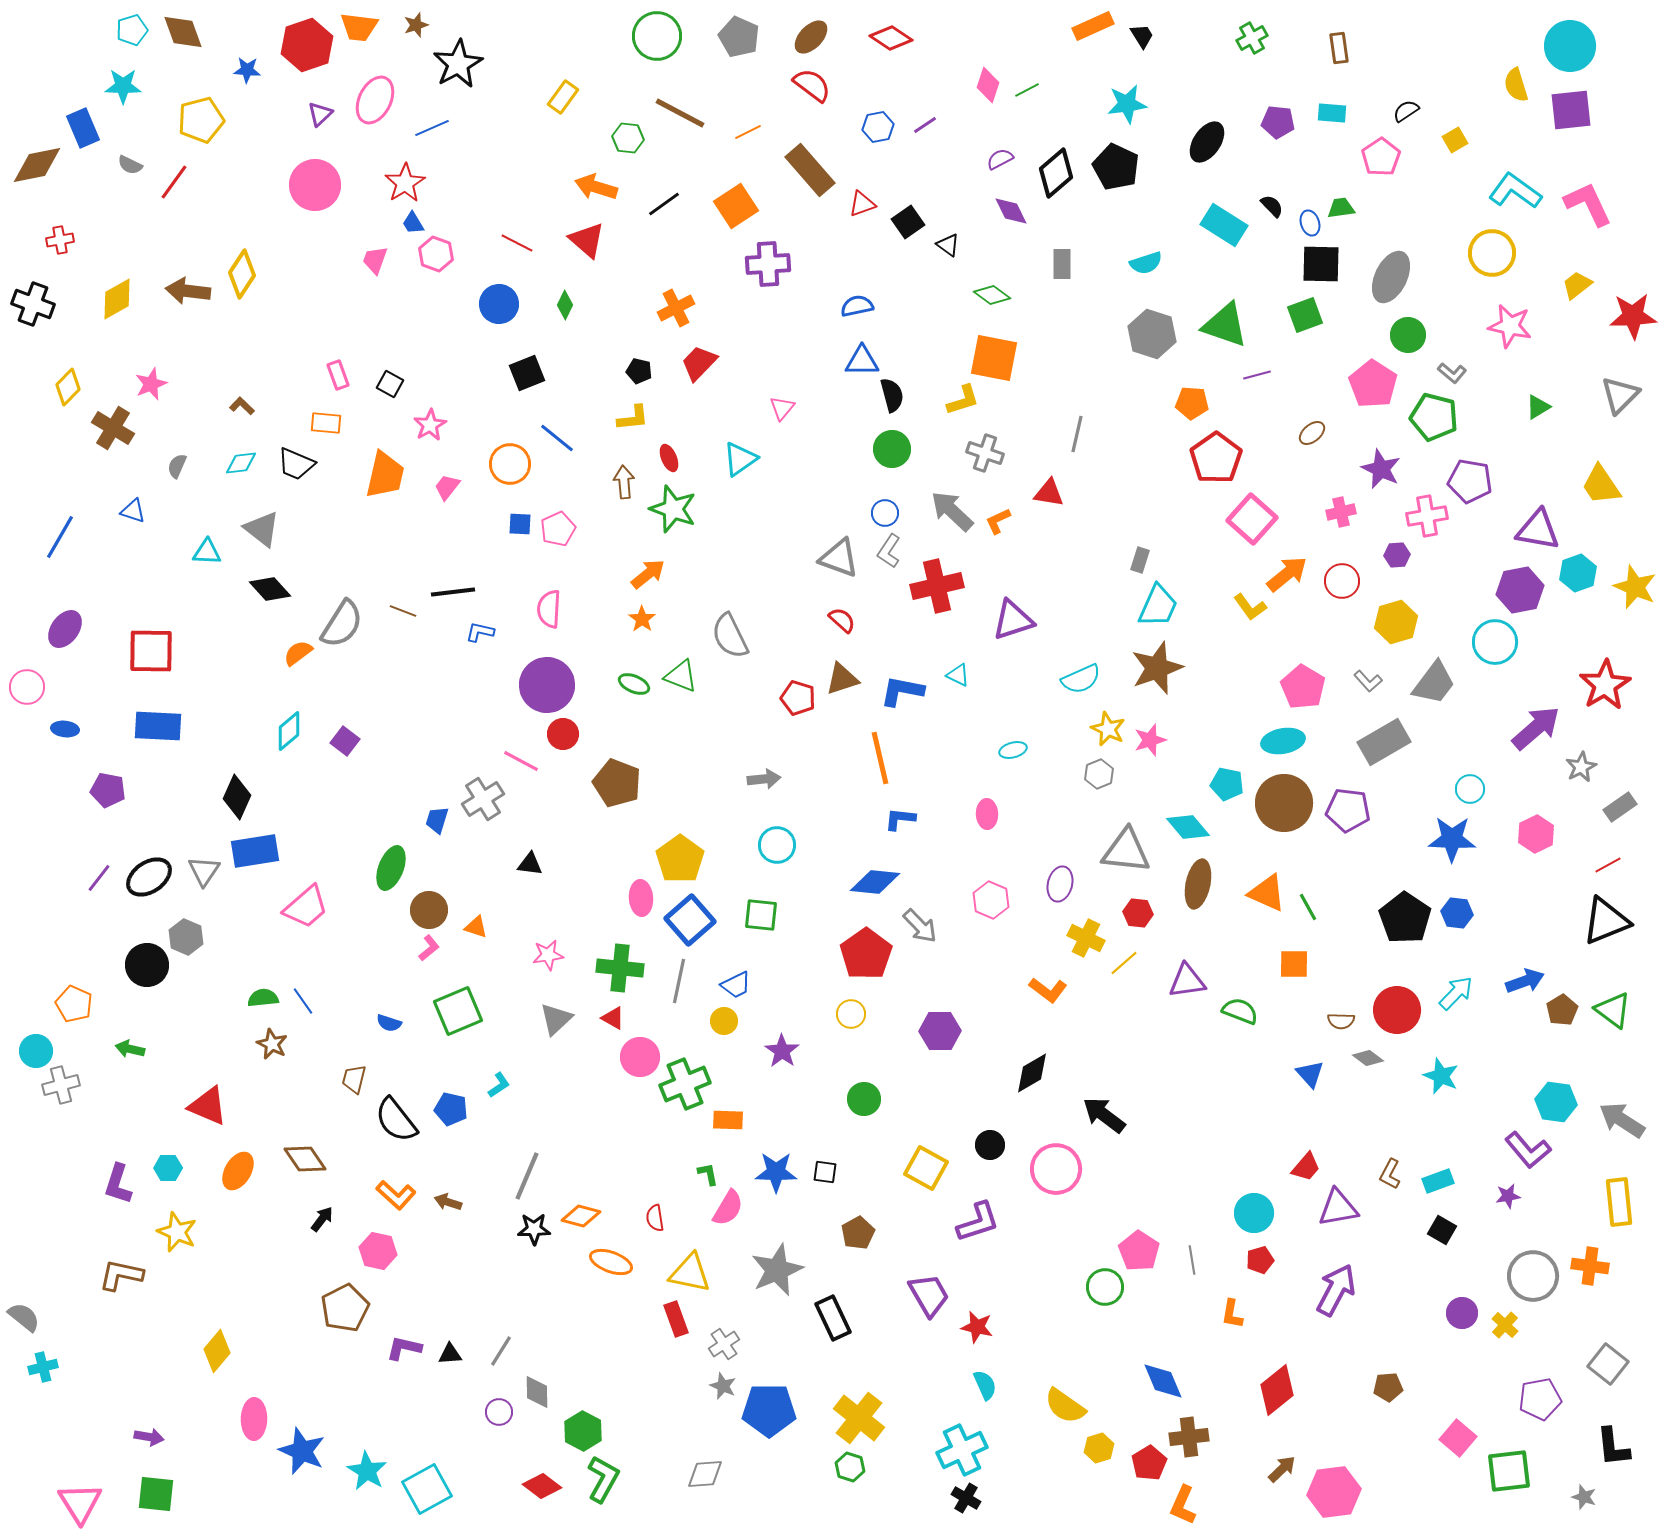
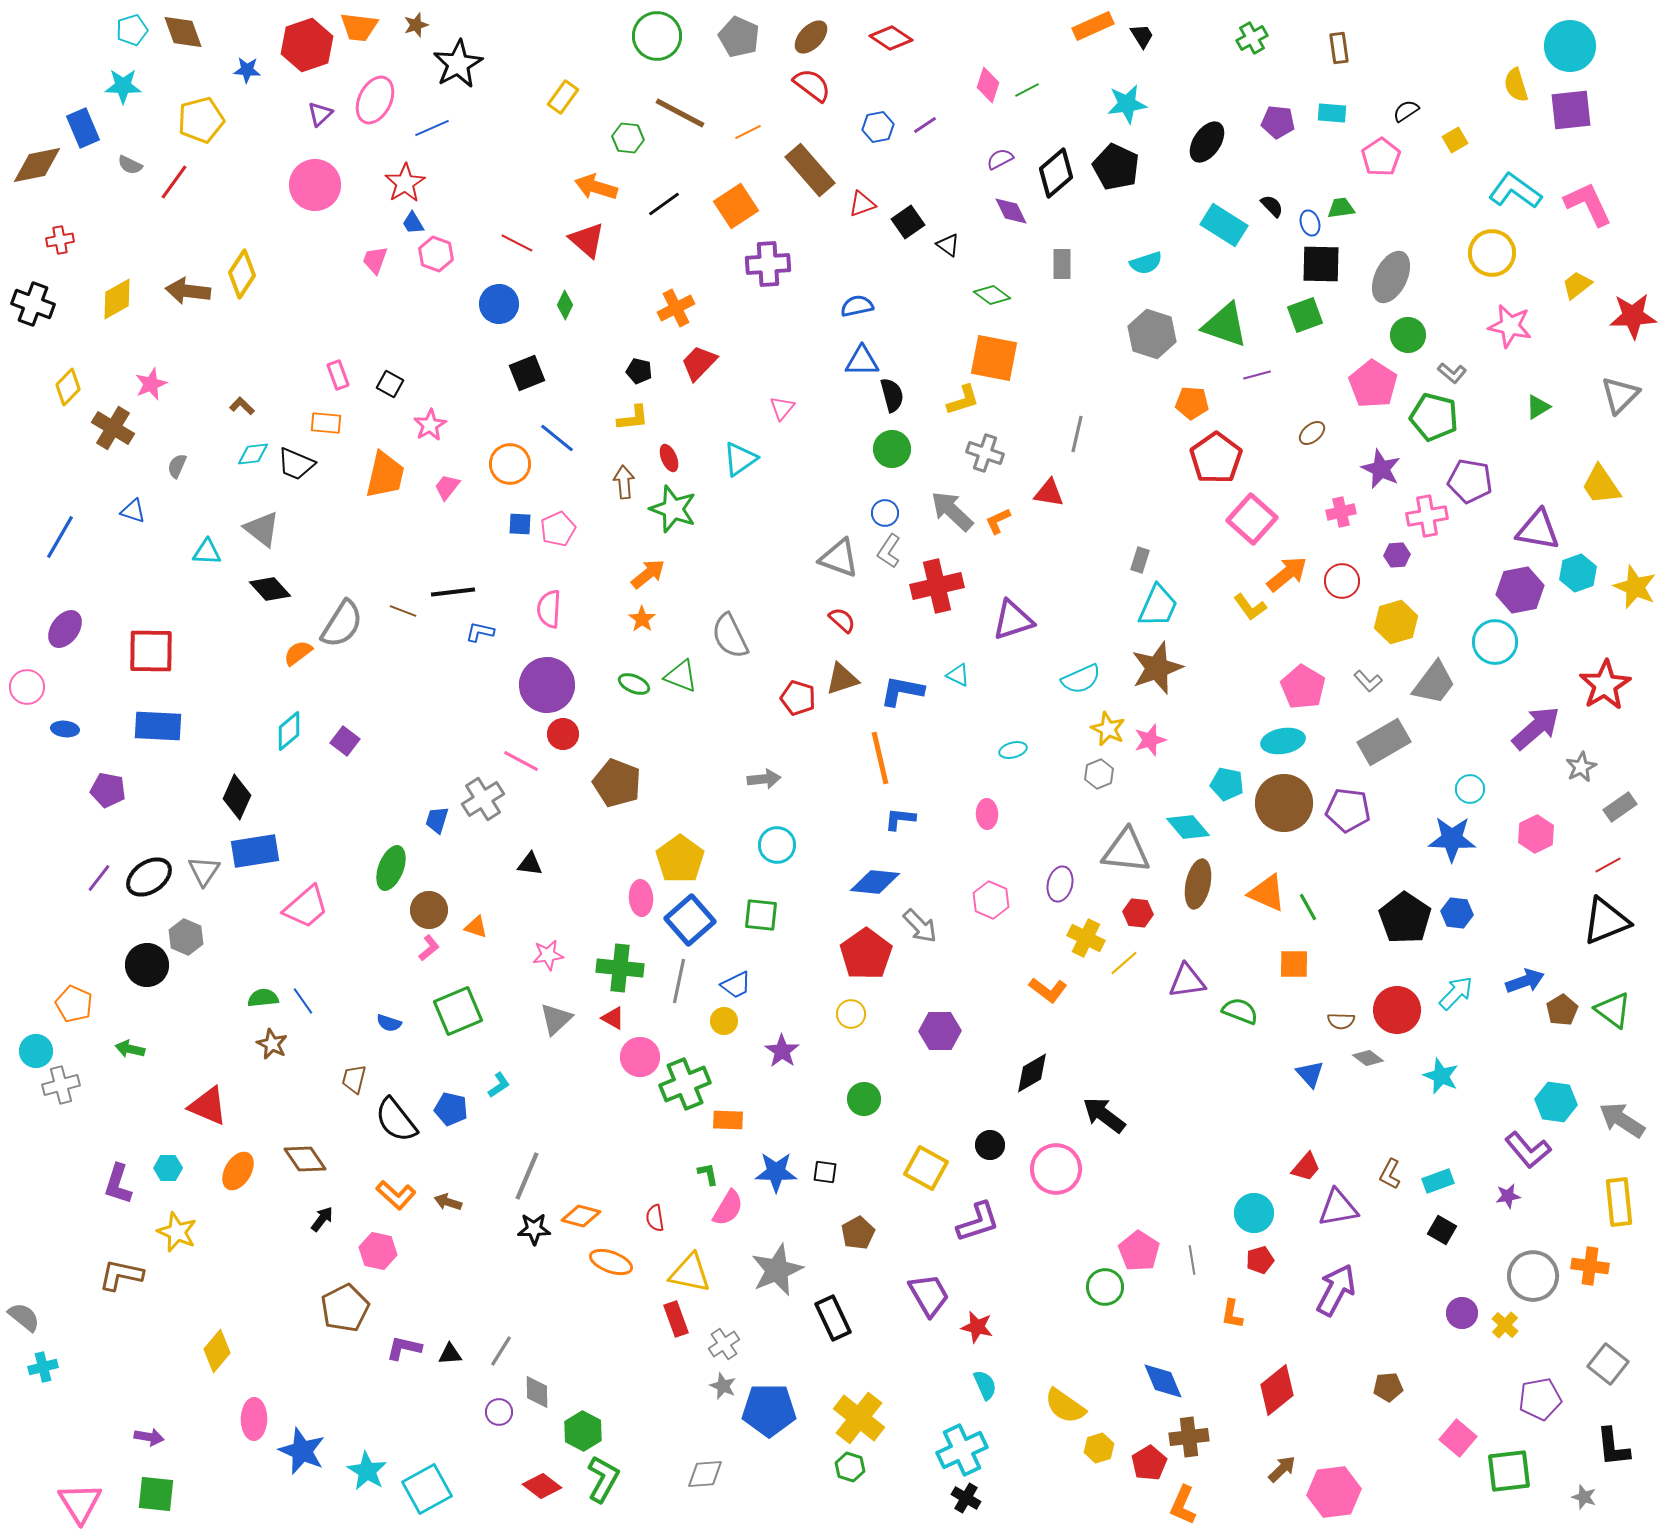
cyan diamond at (241, 463): moved 12 px right, 9 px up
